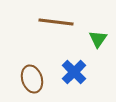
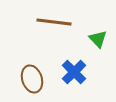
brown line: moved 2 px left
green triangle: rotated 18 degrees counterclockwise
